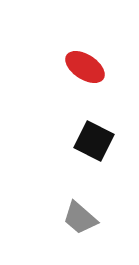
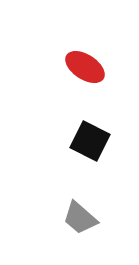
black square: moved 4 px left
